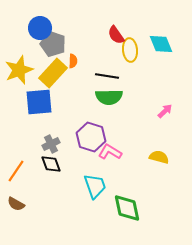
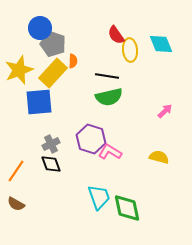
green semicircle: rotated 12 degrees counterclockwise
purple hexagon: moved 2 px down
cyan trapezoid: moved 4 px right, 11 px down
